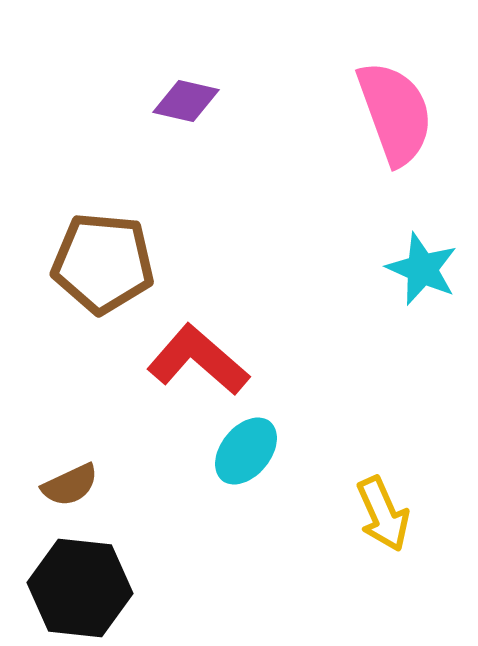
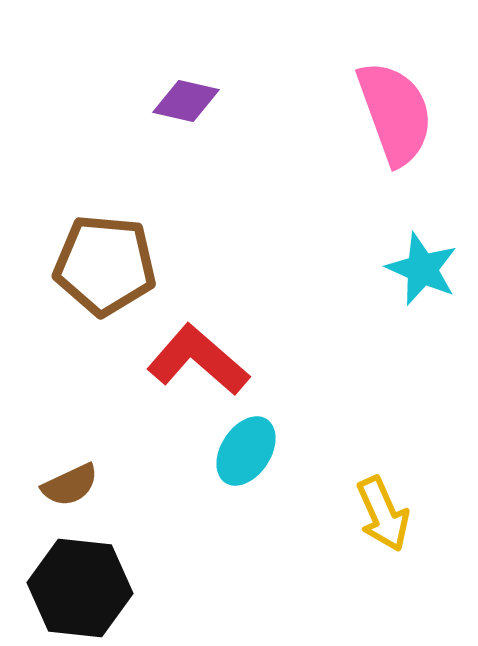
brown pentagon: moved 2 px right, 2 px down
cyan ellipse: rotated 6 degrees counterclockwise
